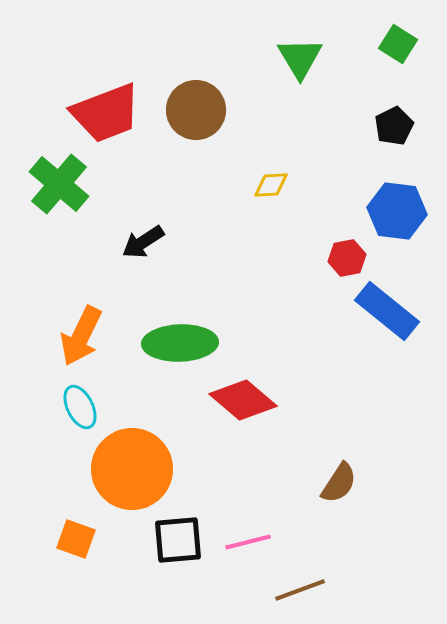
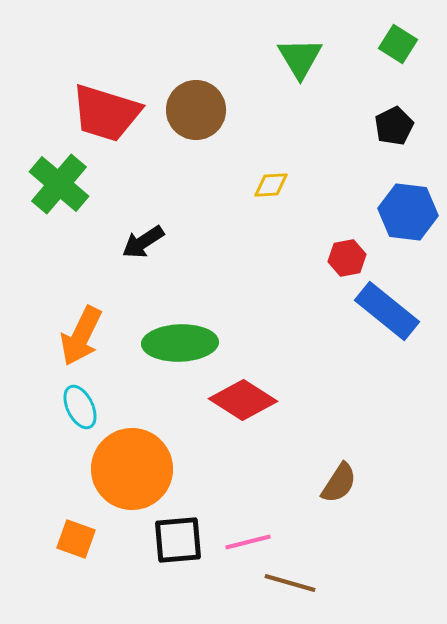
red trapezoid: rotated 38 degrees clockwise
blue hexagon: moved 11 px right, 1 px down
red diamond: rotated 8 degrees counterclockwise
brown line: moved 10 px left, 7 px up; rotated 36 degrees clockwise
